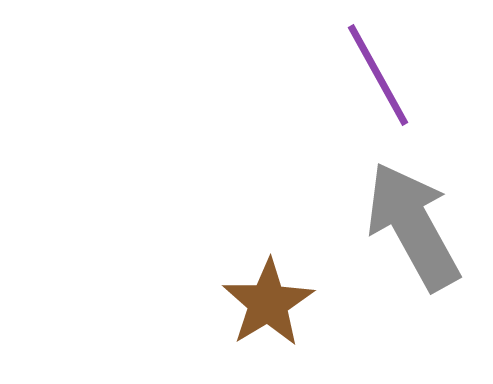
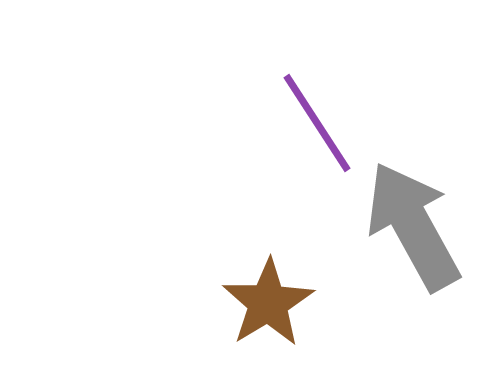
purple line: moved 61 px left, 48 px down; rotated 4 degrees counterclockwise
